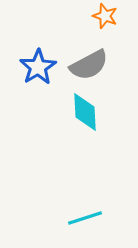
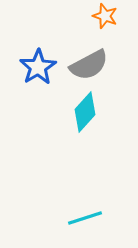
cyan diamond: rotated 45 degrees clockwise
